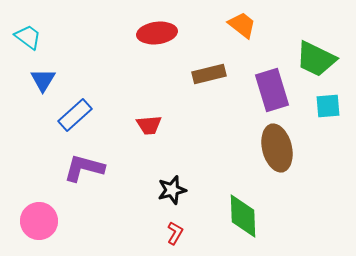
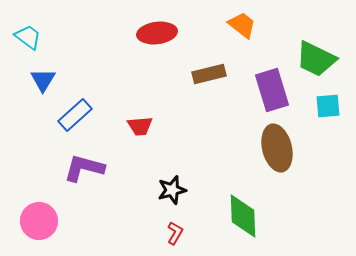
red trapezoid: moved 9 px left, 1 px down
